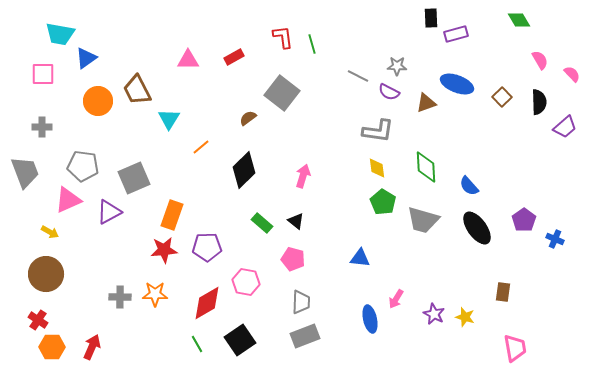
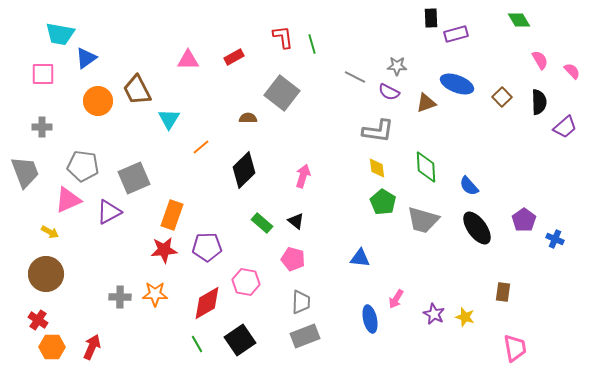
pink semicircle at (572, 74): moved 3 px up
gray line at (358, 76): moved 3 px left, 1 px down
brown semicircle at (248, 118): rotated 36 degrees clockwise
